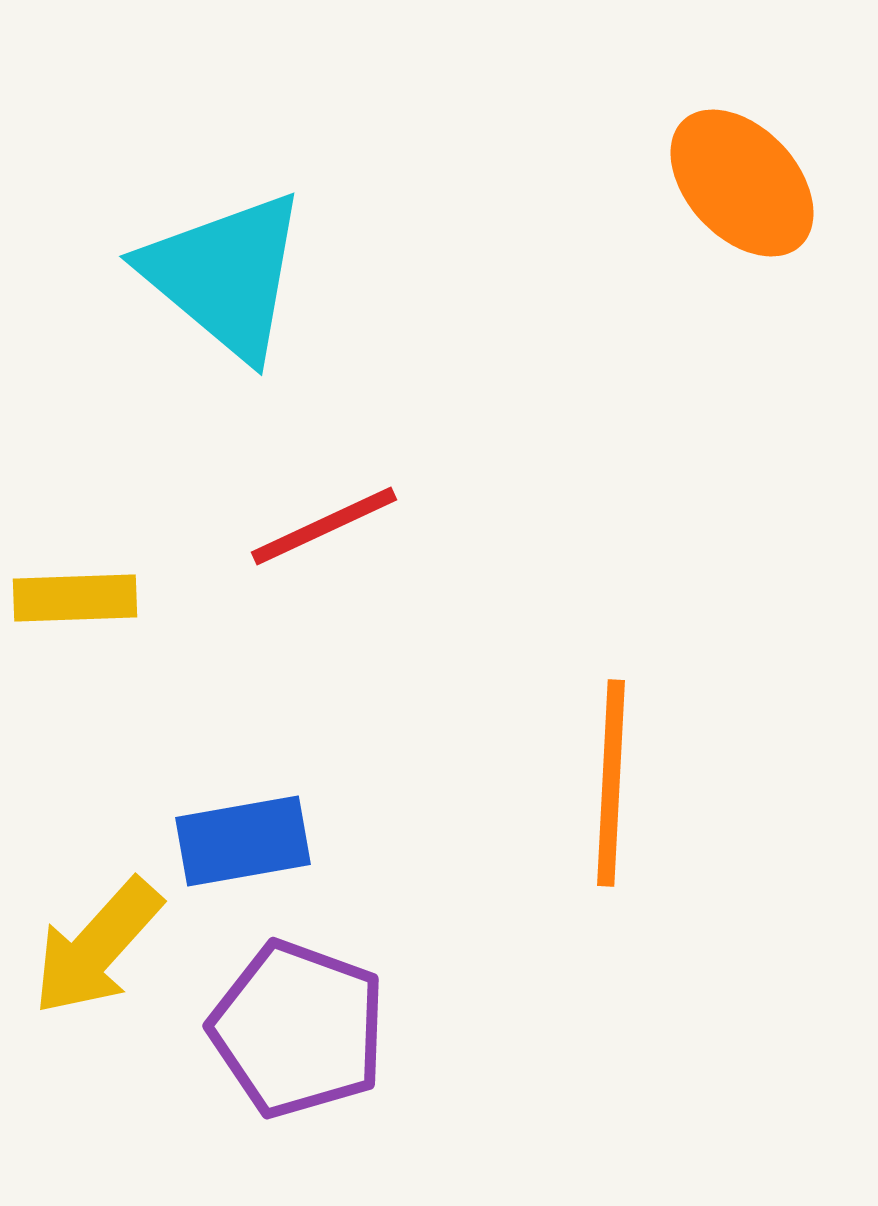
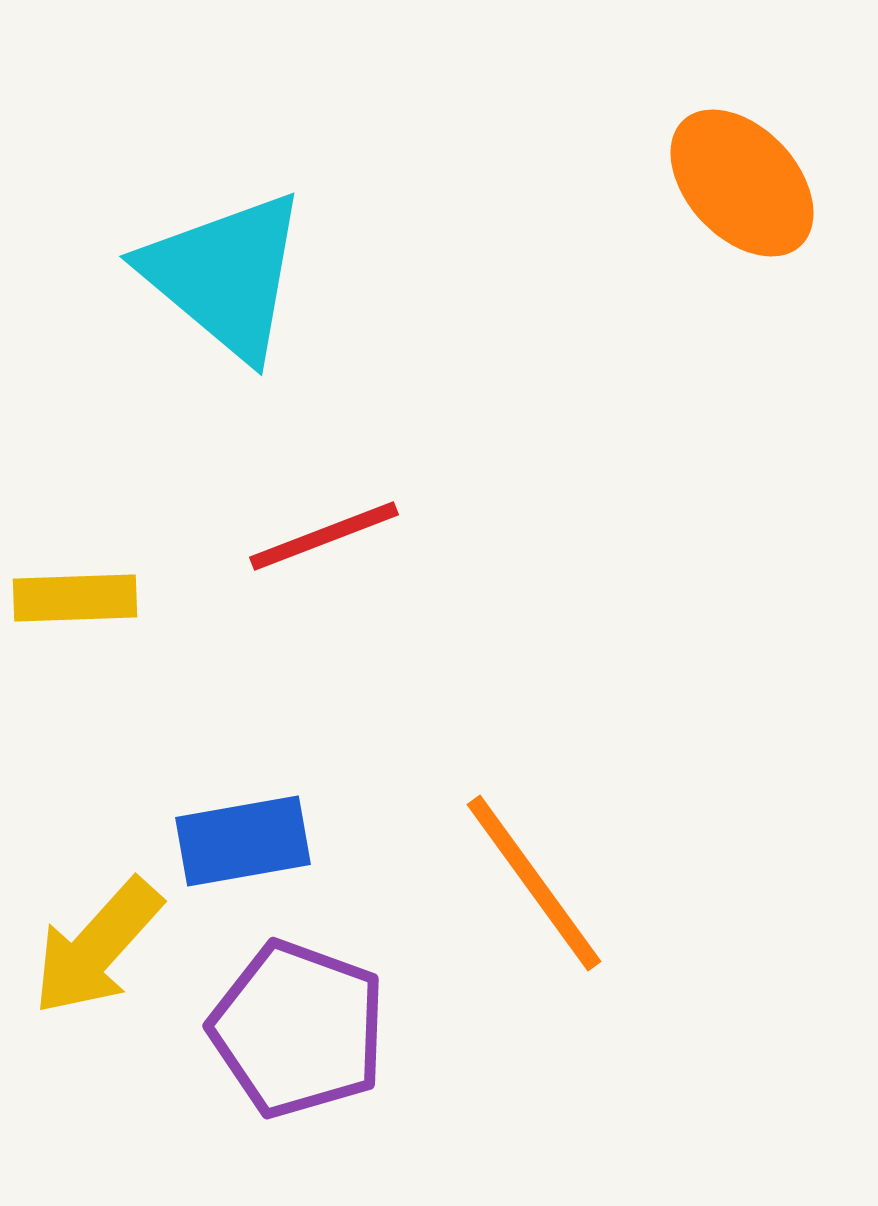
red line: moved 10 px down; rotated 4 degrees clockwise
orange line: moved 77 px left, 100 px down; rotated 39 degrees counterclockwise
